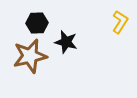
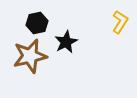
black hexagon: rotated 10 degrees counterclockwise
black star: rotated 30 degrees clockwise
